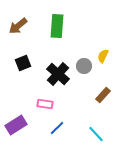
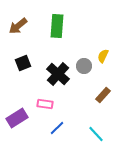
purple rectangle: moved 1 px right, 7 px up
